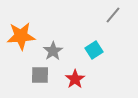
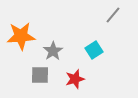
red star: rotated 18 degrees clockwise
